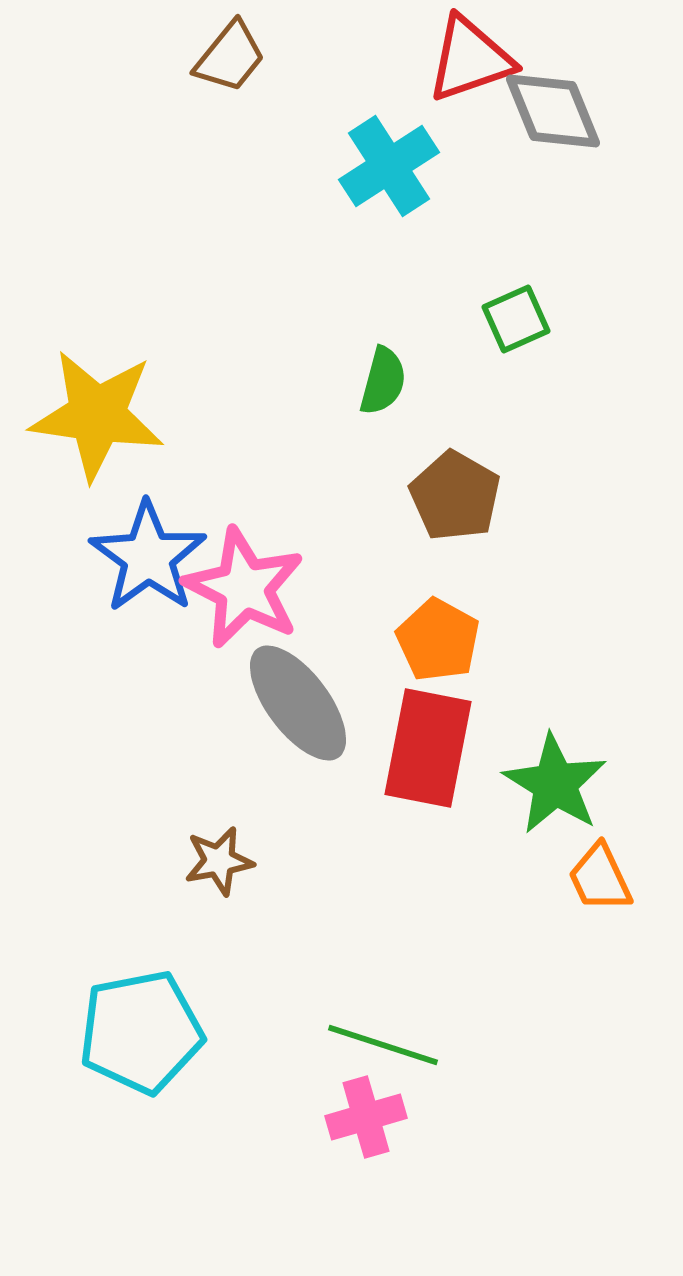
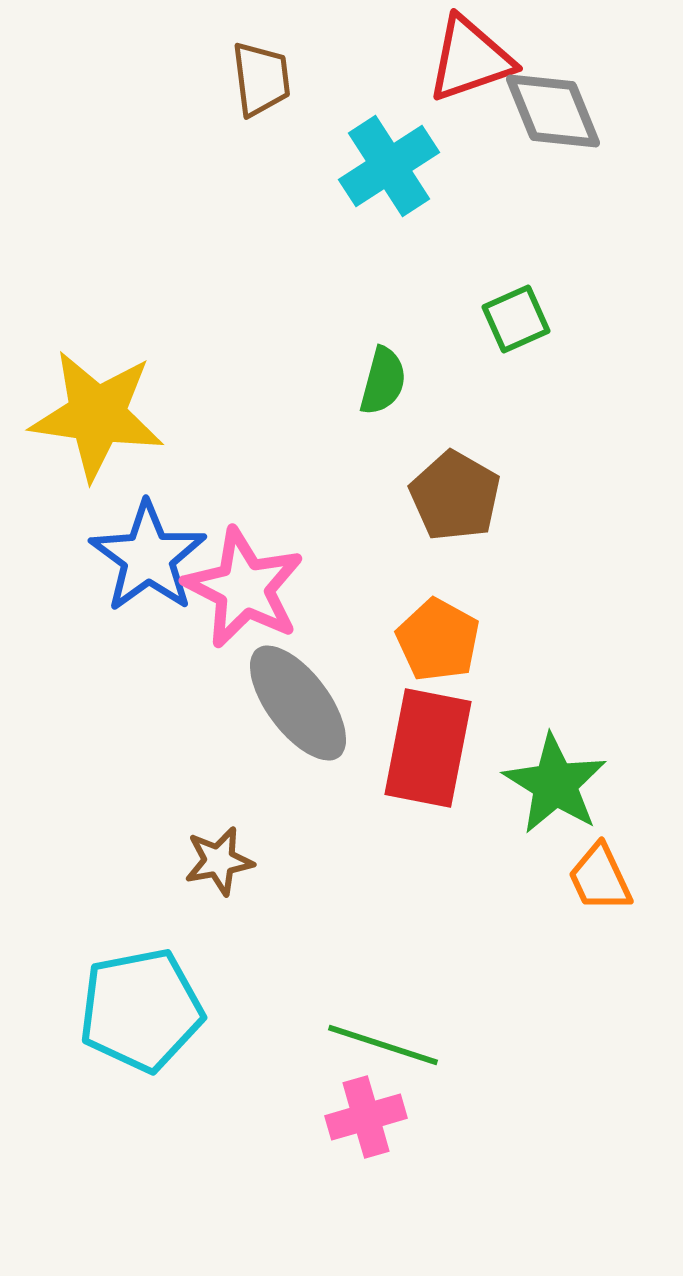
brown trapezoid: moved 31 px right, 22 px down; rotated 46 degrees counterclockwise
cyan pentagon: moved 22 px up
